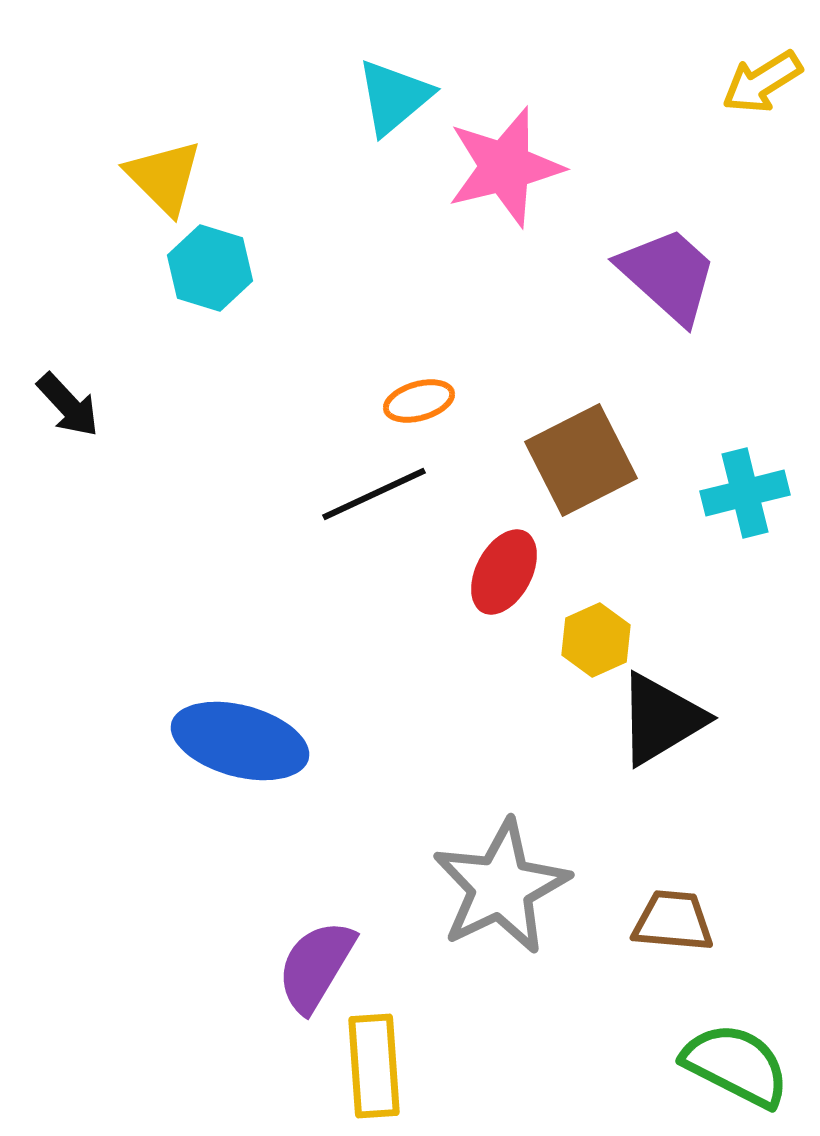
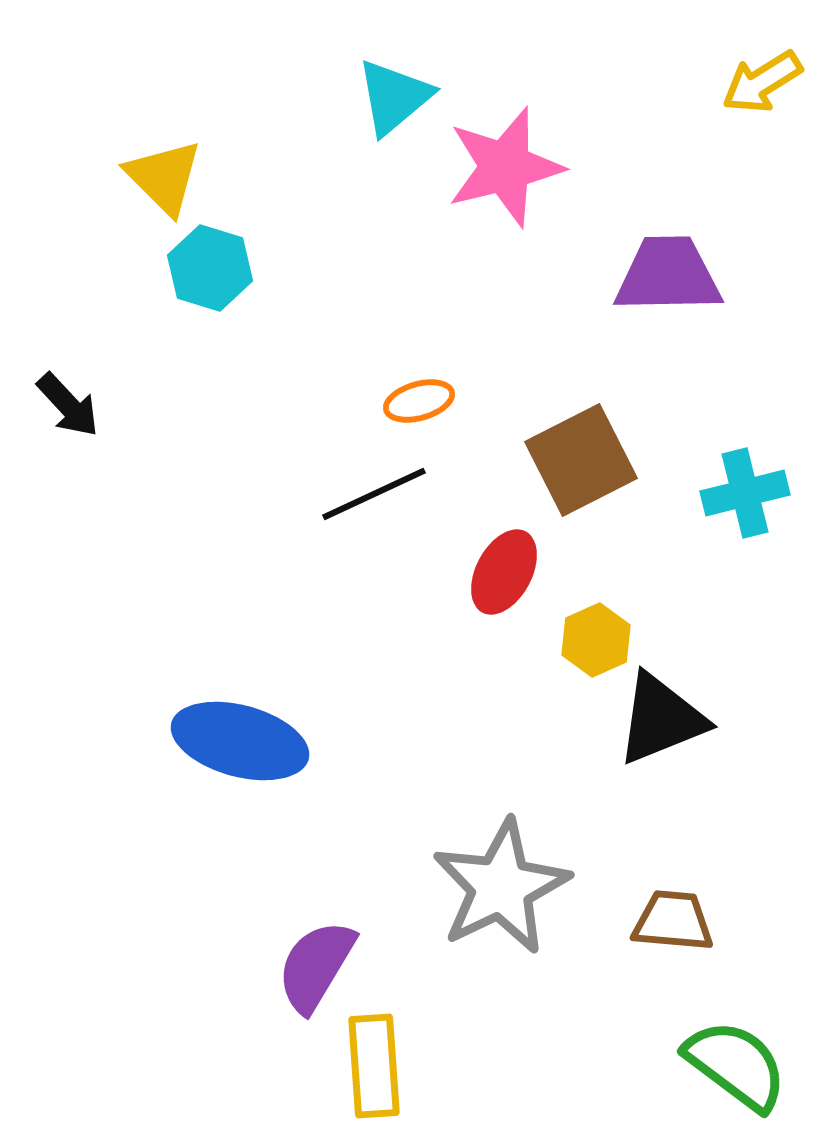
purple trapezoid: rotated 43 degrees counterclockwise
black triangle: rotated 9 degrees clockwise
green semicircle: rotated 10 degrees clockwise
